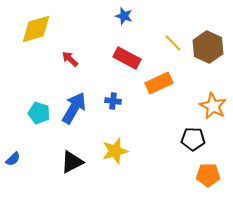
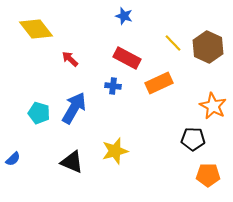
yellow diamond: rotated 68 degrees clockwise
blue cross: moved 15 px up
black triangle: rotated 50 degrees clockwise
